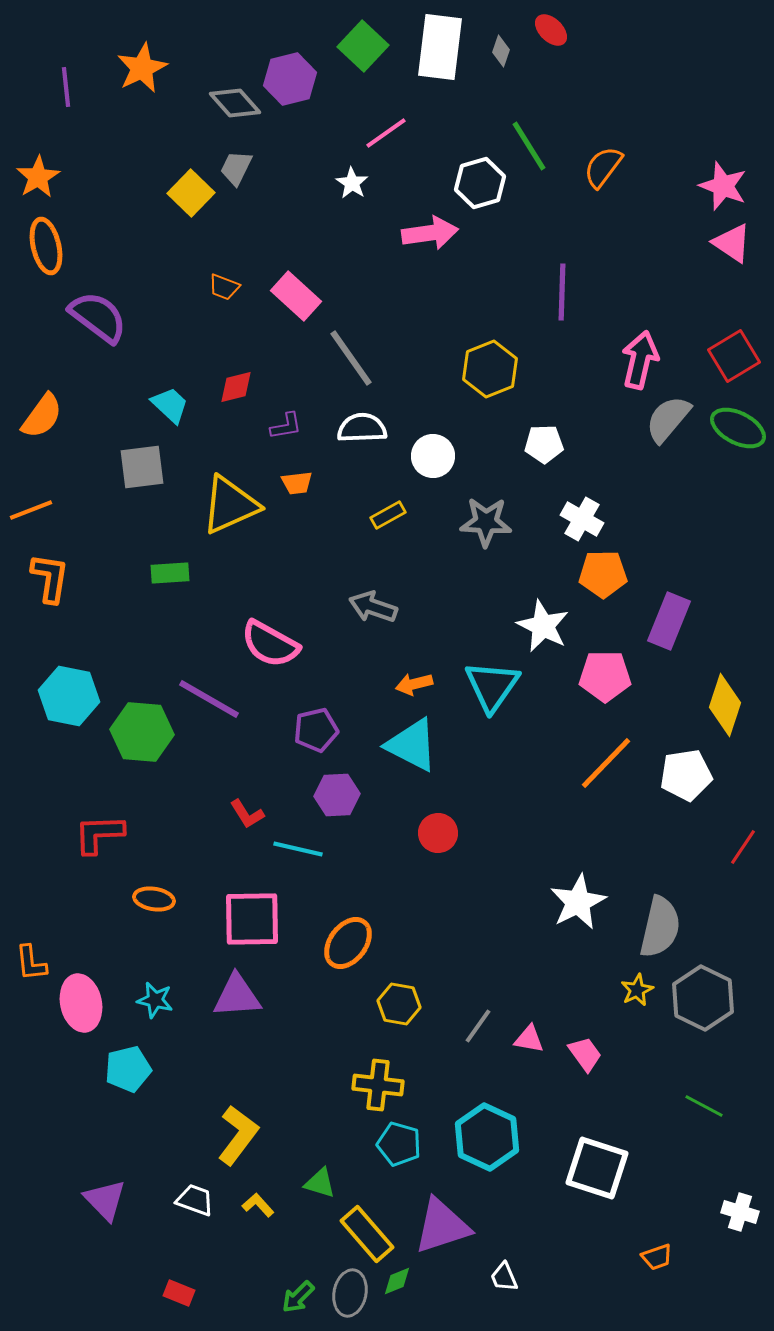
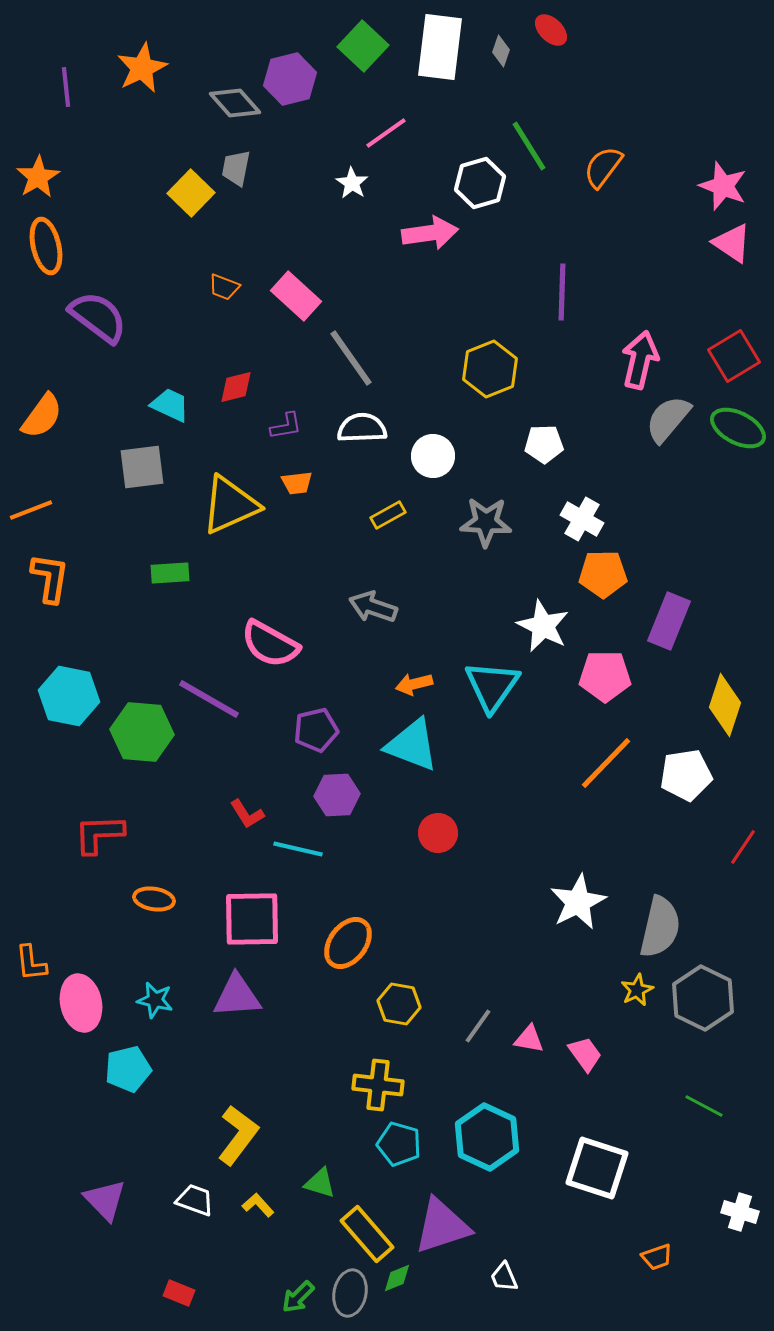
gray trapezoid at (236, 168): rotated 15 degrees counterclockwise
cyan trapezoid at (170, 405): rotated 18 degrees counterclockwise
cyan triangle at (412, 745): rotated 6 degrees counterclockwise
green diamond at (397, 1281): moved 3 px up
